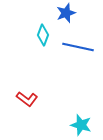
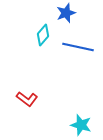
cyan diamond: rotated 20 degrees clockwise
